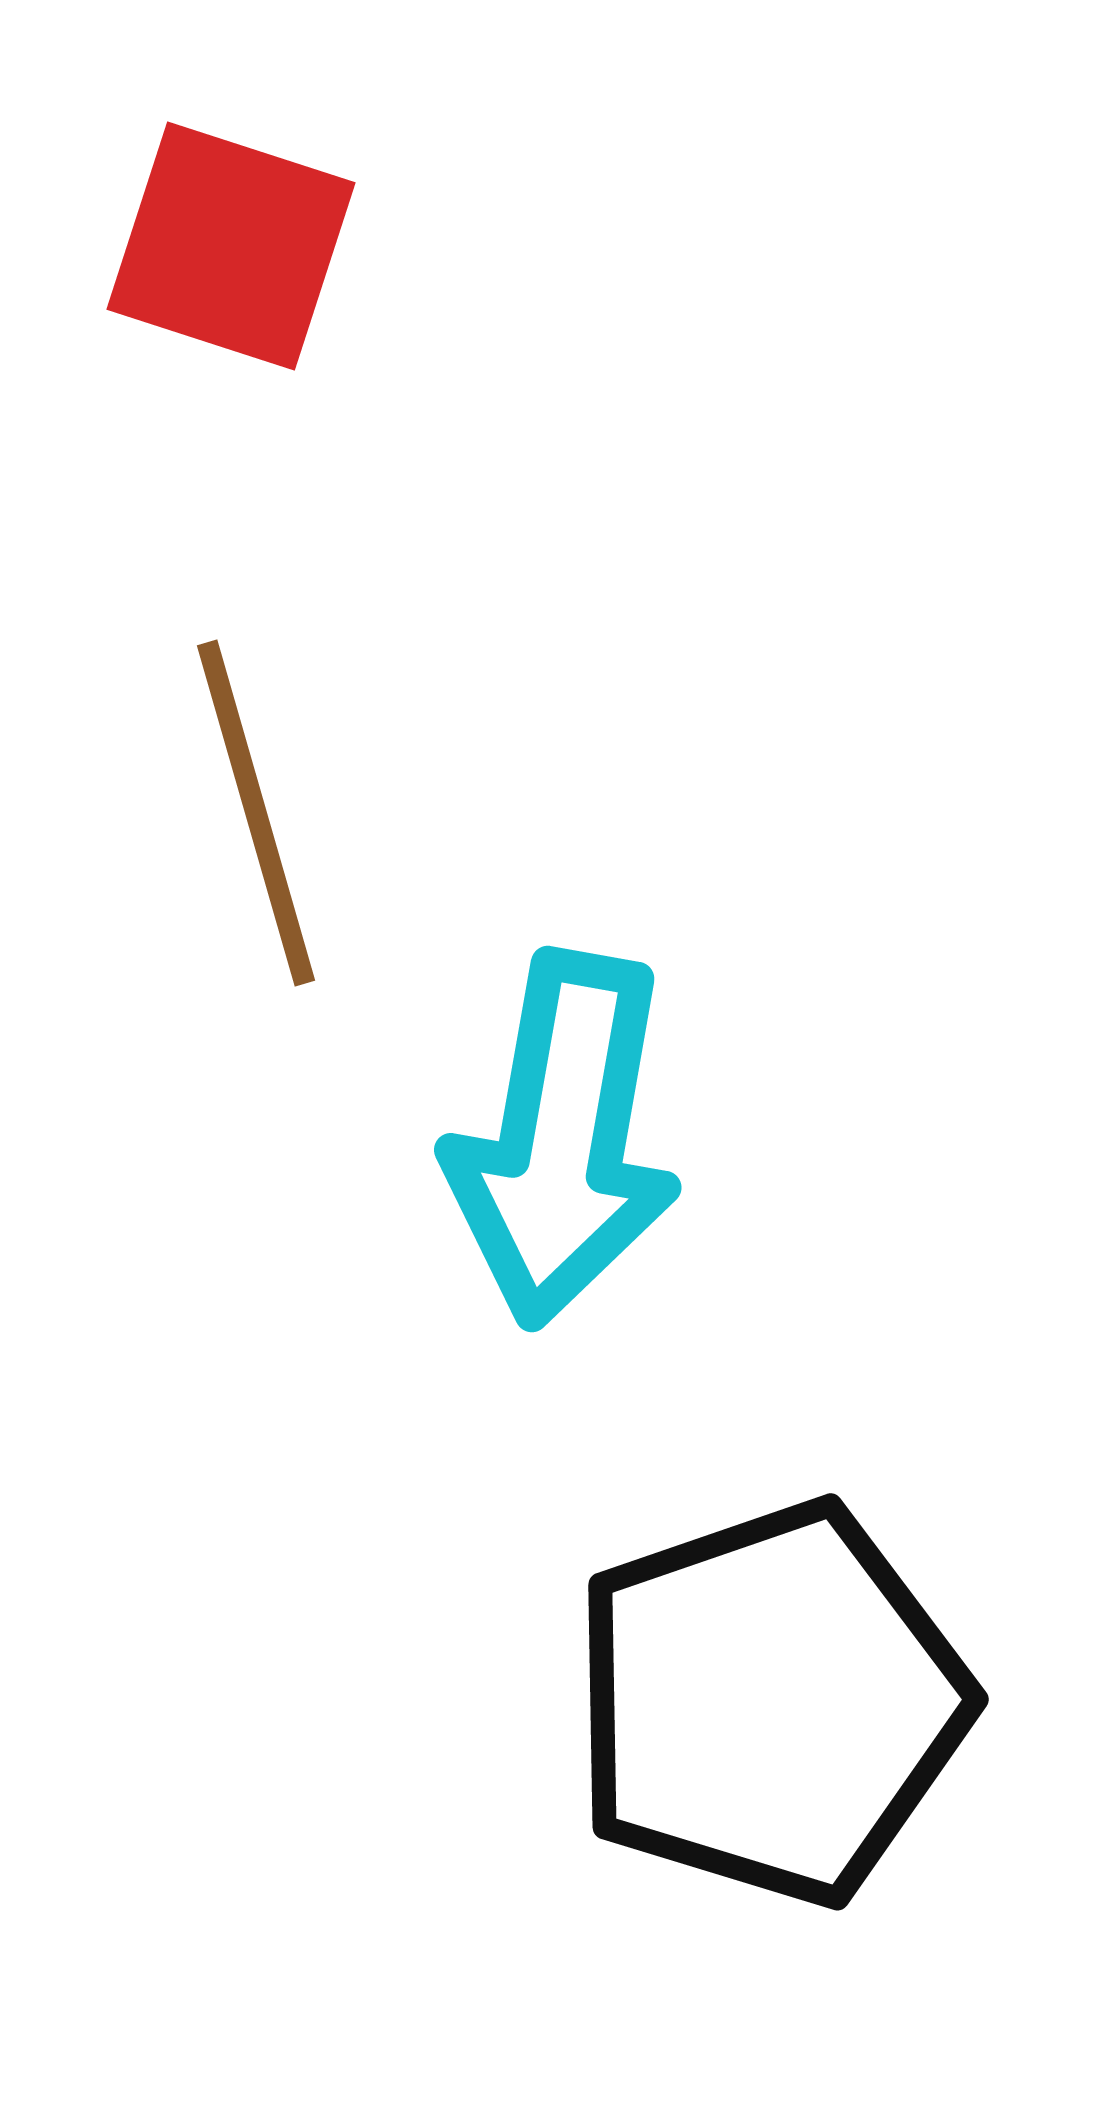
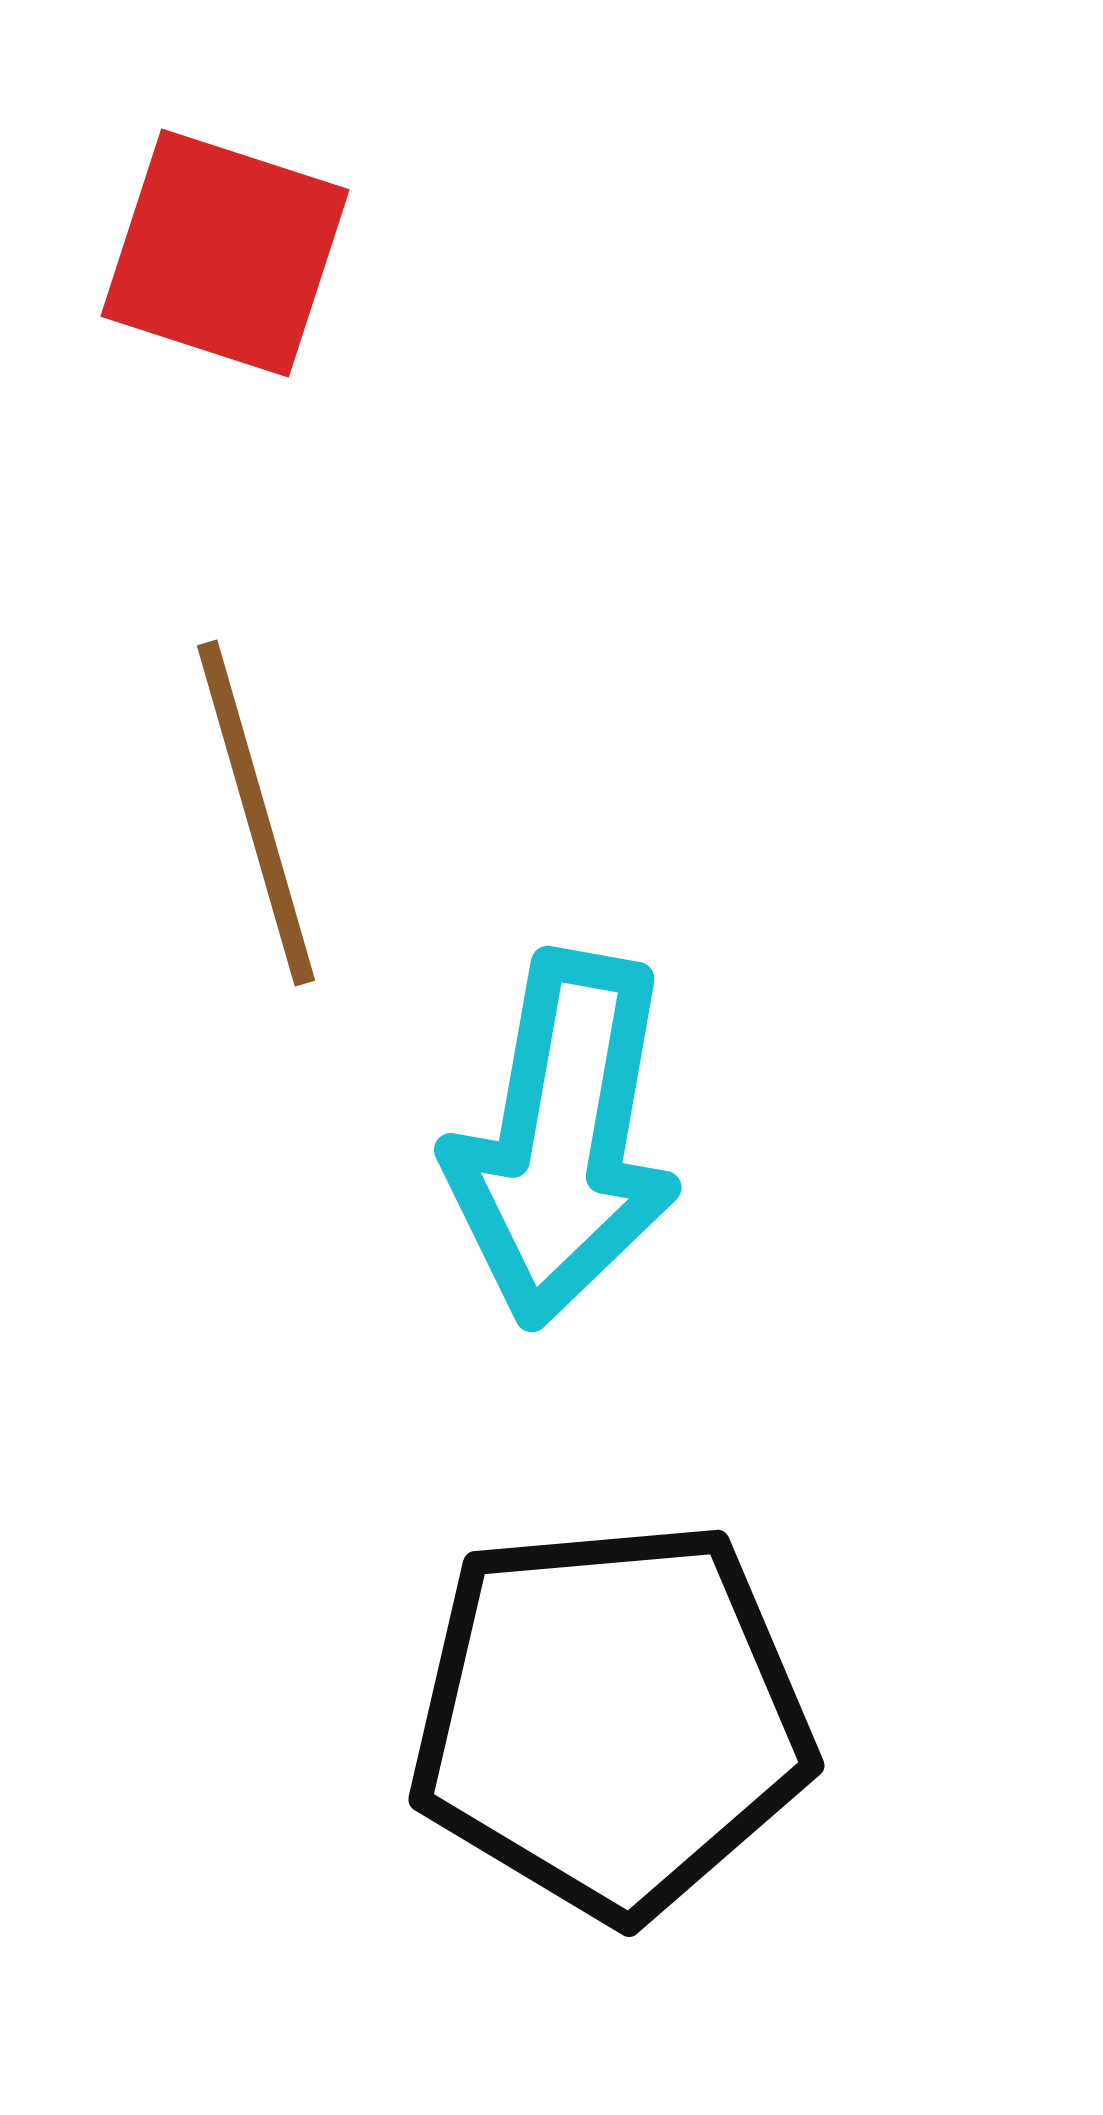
red square: moved 6 px left, 7 px down
black pentagon: moved 159 px left, 16 px down; rotated 14 degrees clockwise
